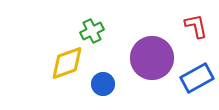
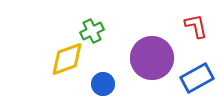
yellow diamond: moved 4 px up
